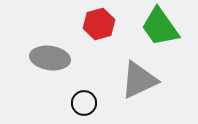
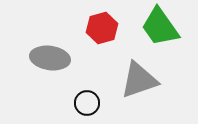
red hexagon: moved 3 px right, 4 px down
gray triangle: rotated 6 degrees clockwise
black circle: moved 3 px right
